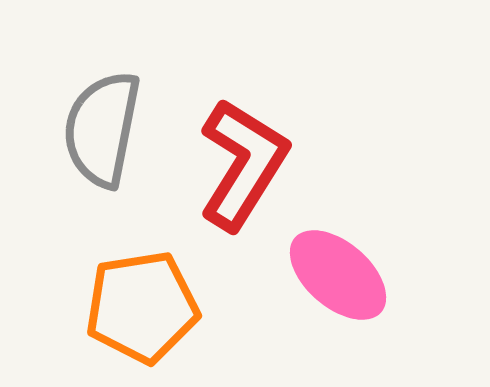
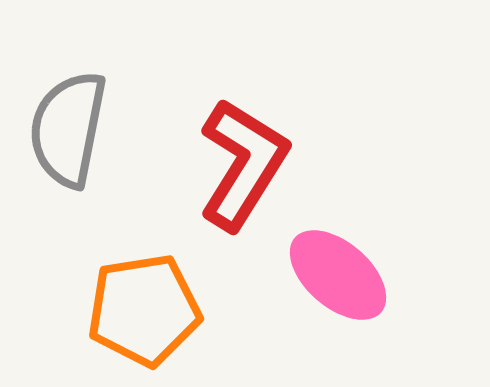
gray semicircle: moved 34 px left
orange pentagon: moved 2 px right, 3 px down
